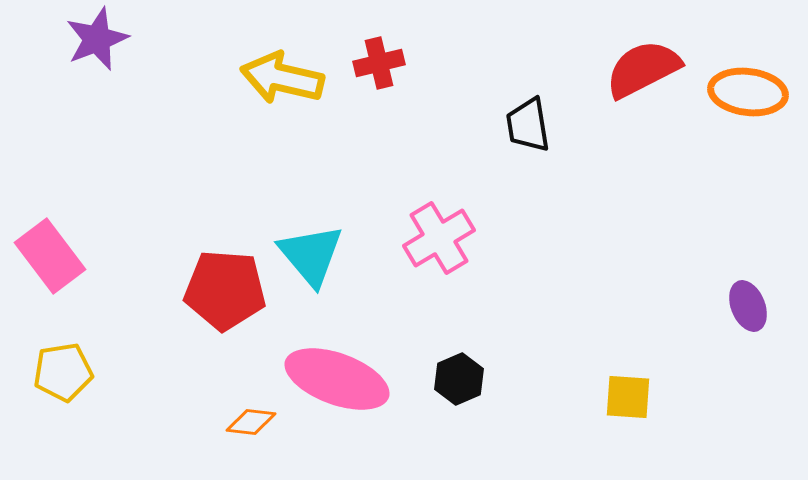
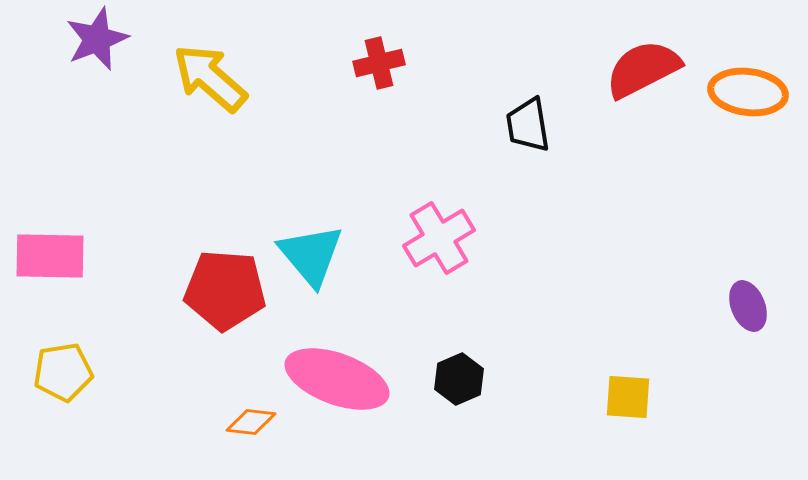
yellow arrow: moved 72 px left; rotated 28 degrees clockwise
pink rectangle: rotated 52 degrees counterclockwise
